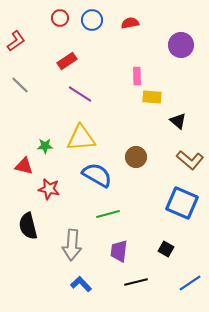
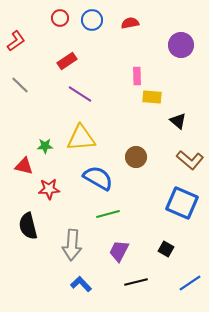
blue semicircle: moved 1 px right, 3 px down
red star: rotated 15 degrees counterclockwise
purple trapezoid: rotated 20 degrees clockwise
